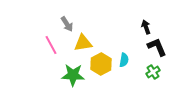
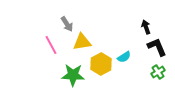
yellow triangle: moved 1 px left, 1 px up
cyan semicircle: moved 3 px up; rotated 48 degrees clockwise
green cross: moved 5 px right
